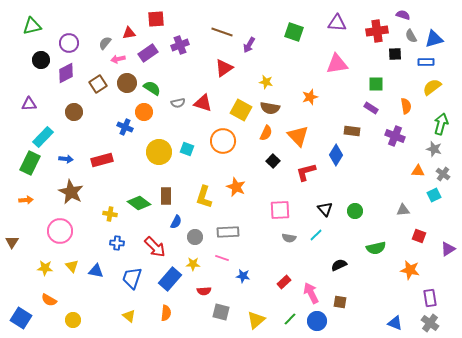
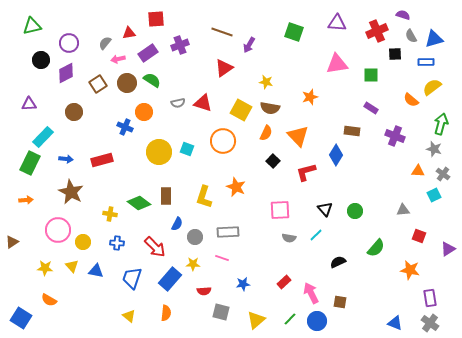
red cross at (377, 31): rotated 15 degrees counterclockwise
green square at (376, 84): moved 5 px left, 9 px up
green semicircle at (152, 88): moved 8 px up
orange semicircle at (406, 106): moved 5 px right, 6 px up; rotated 140 degrees clockwise
blue semicircle at (176, 222): moved 1 px right, 2 px down
pink circle at (60, 231): moved 2 px left, 1 px up
brown triangle at (12, 242): rotated 24 degrees clockwise
green semicircle at (376, 248): rotated 36 degrees counterclockwise
black semicircle at (339, 265): moved 1 px left, 3 px up
blue star at (243, 276): moved 8 px down; rotated 16 degrees counterclockwise
yellow circle at (73, 320): moved 10 px right, 78 px up
